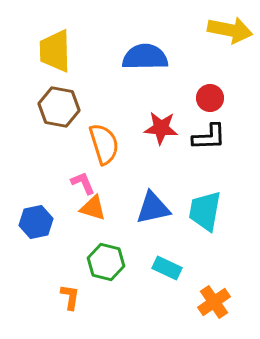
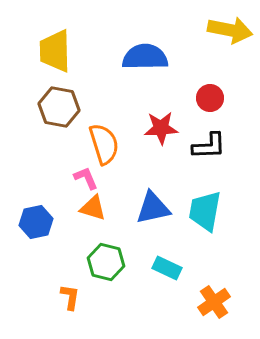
red star: rotated 8 degrees counterclockwise
black L-shape: moved 9 px down
pink L-shape: moved 3 px right, 5 px up
